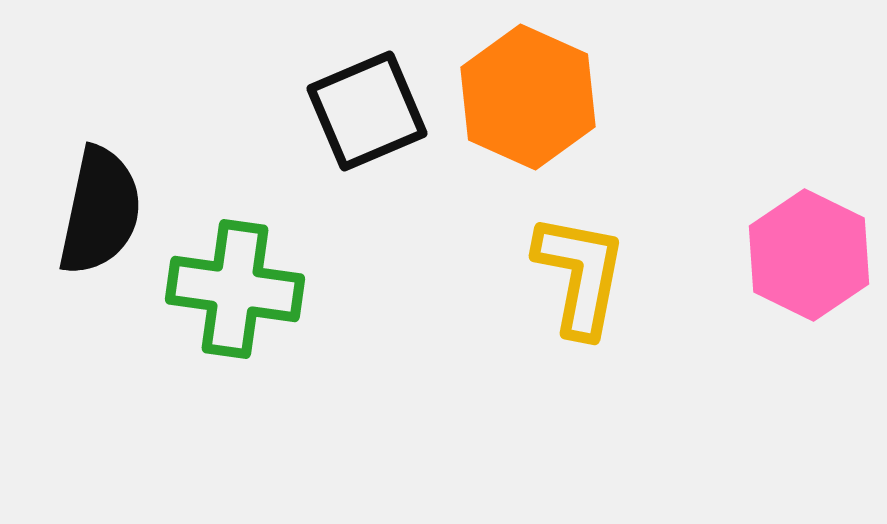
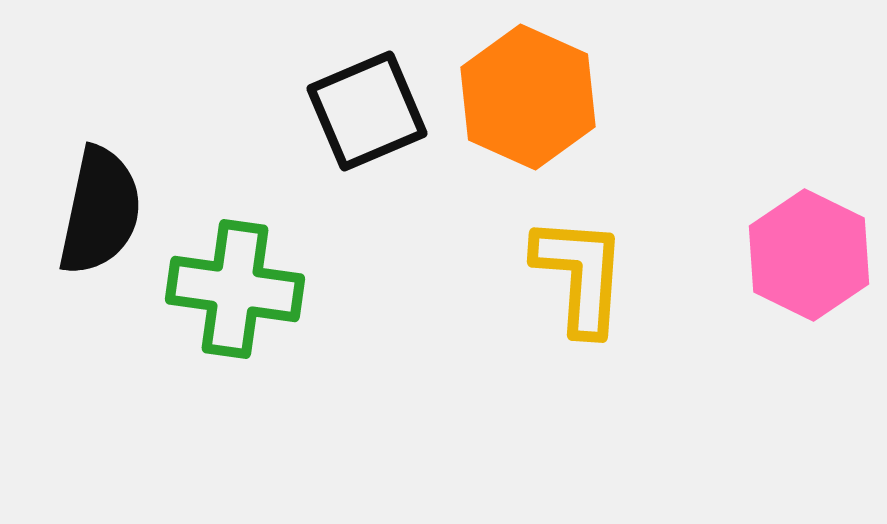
yellow L-shape: rotated 7 degrees counterclockwise
